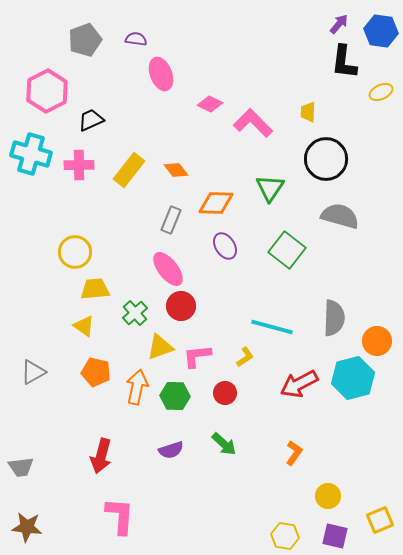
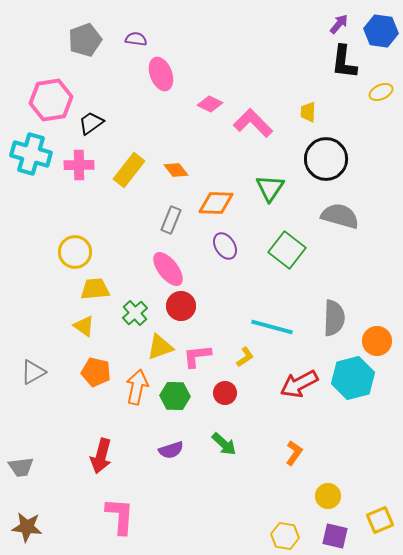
pink hexagon at (47, 91): moved 4 px right, 9 px down; rotated 18 degrees clockwise
black trapezoid at (91, 120): moved 3 px down; rotated 12 degrees counterclockwise
